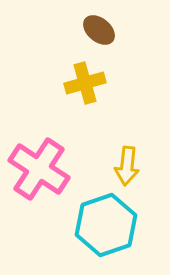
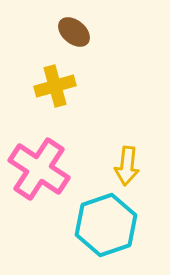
brown ellipse: moved 25 px left, 2 px down
yellow cross: moved 30 px left, 3 px down
